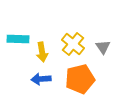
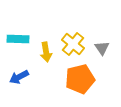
gray triangle: moved 1 px left, 1 px down
yellow arrow: moved 4 px right
blue arrow: moved 22 px left, 2 px up; rotated 24 degrees counterclockwise
